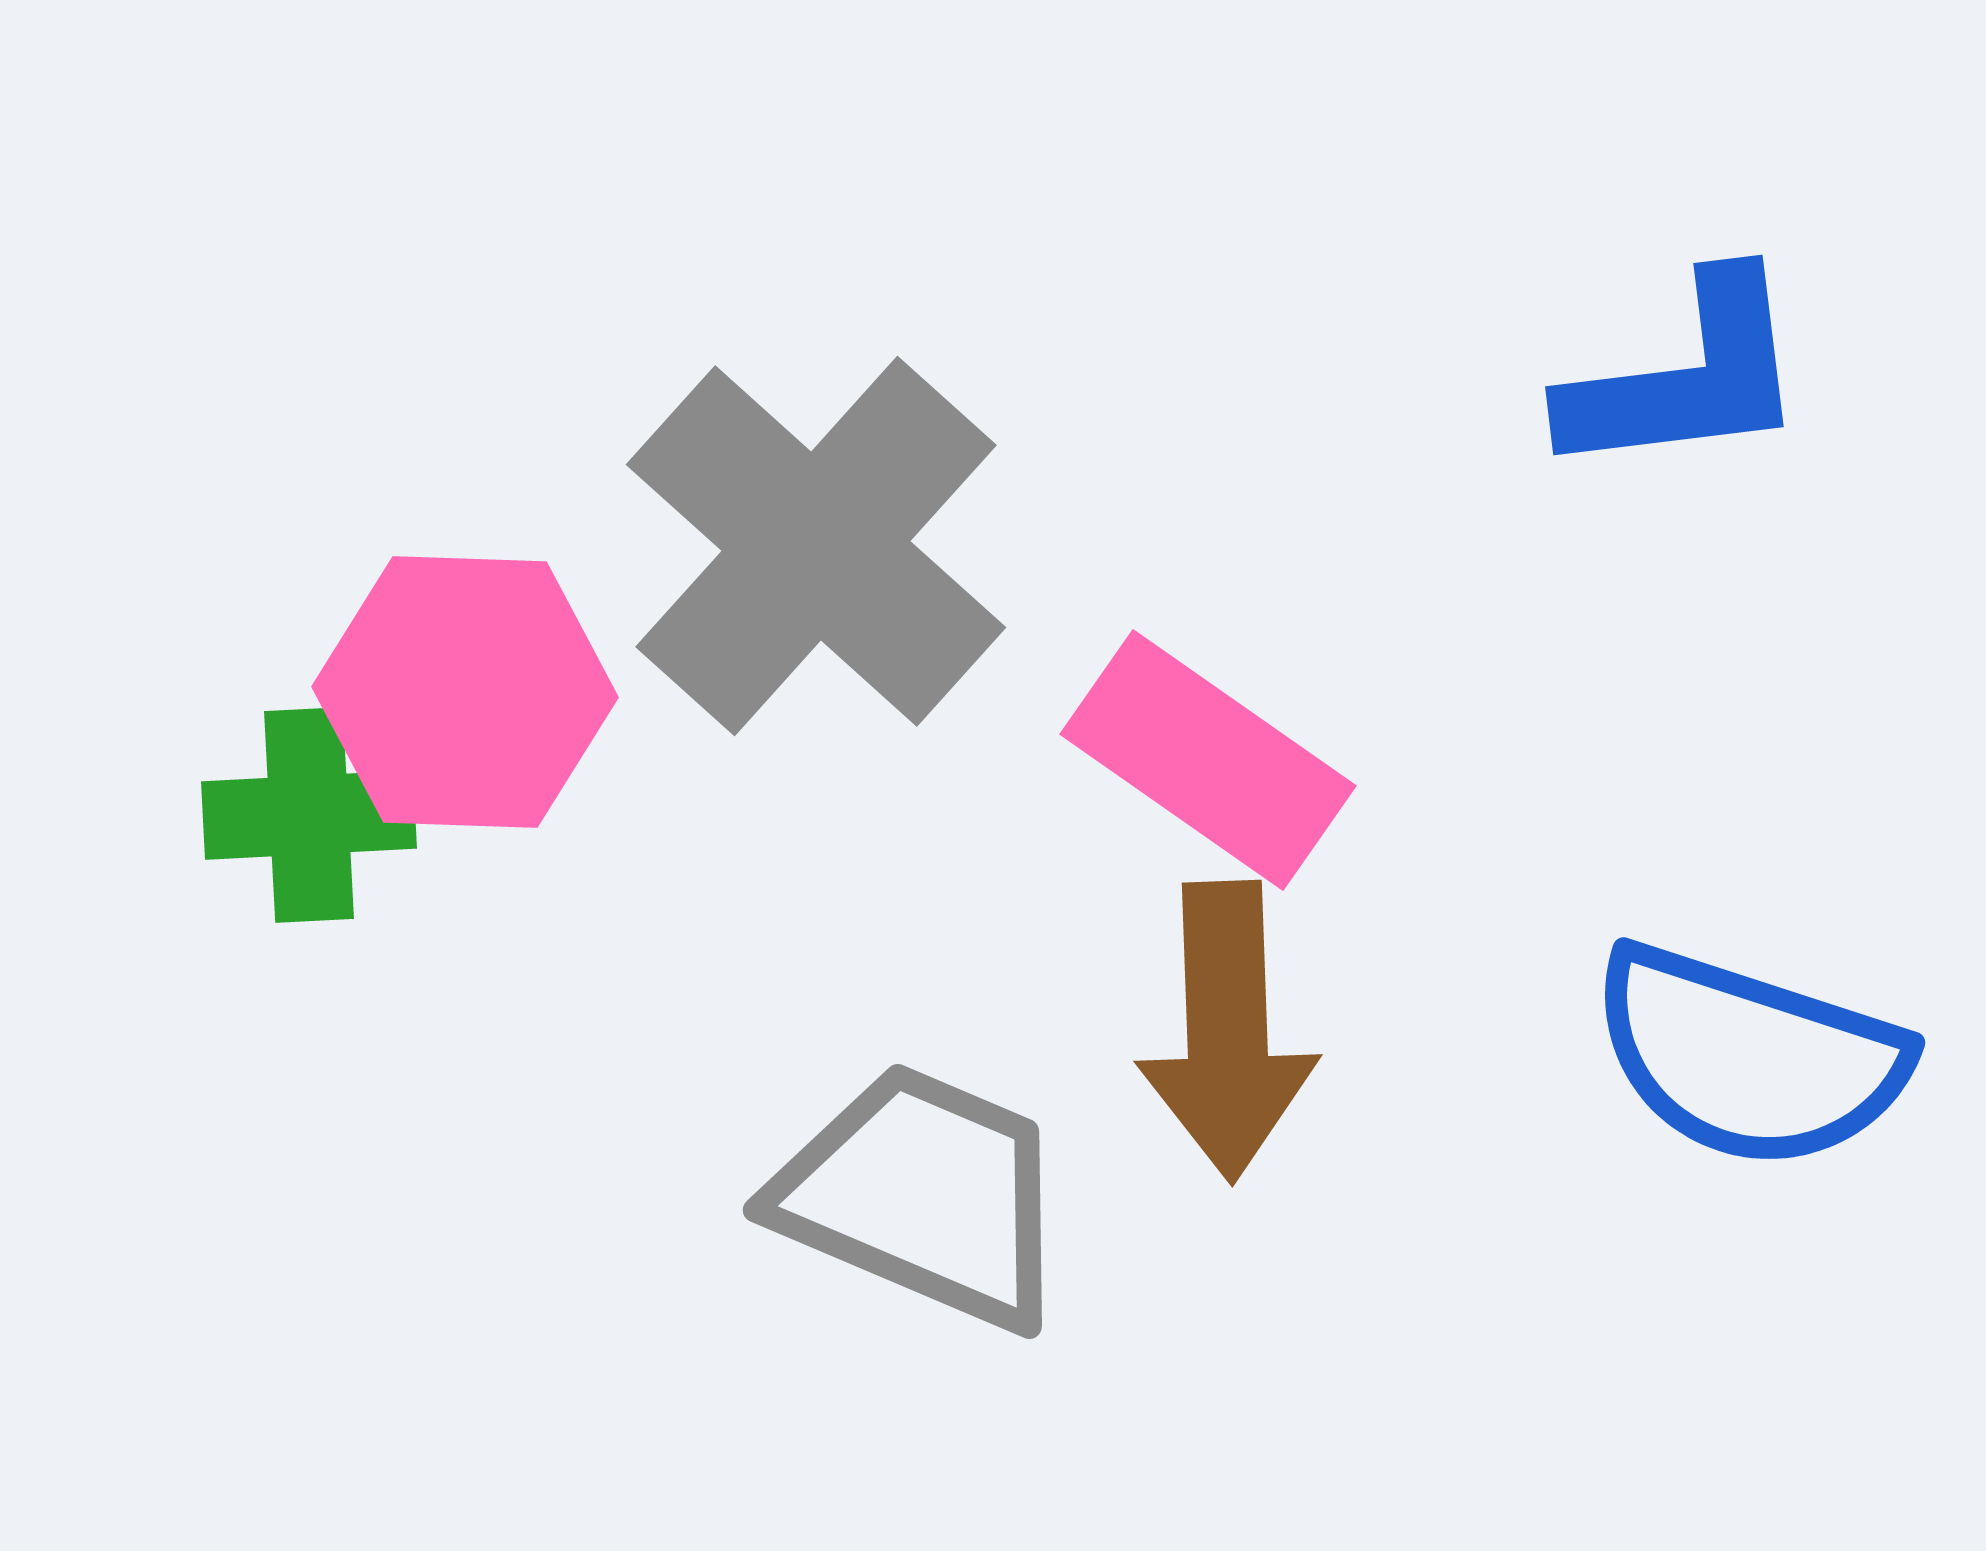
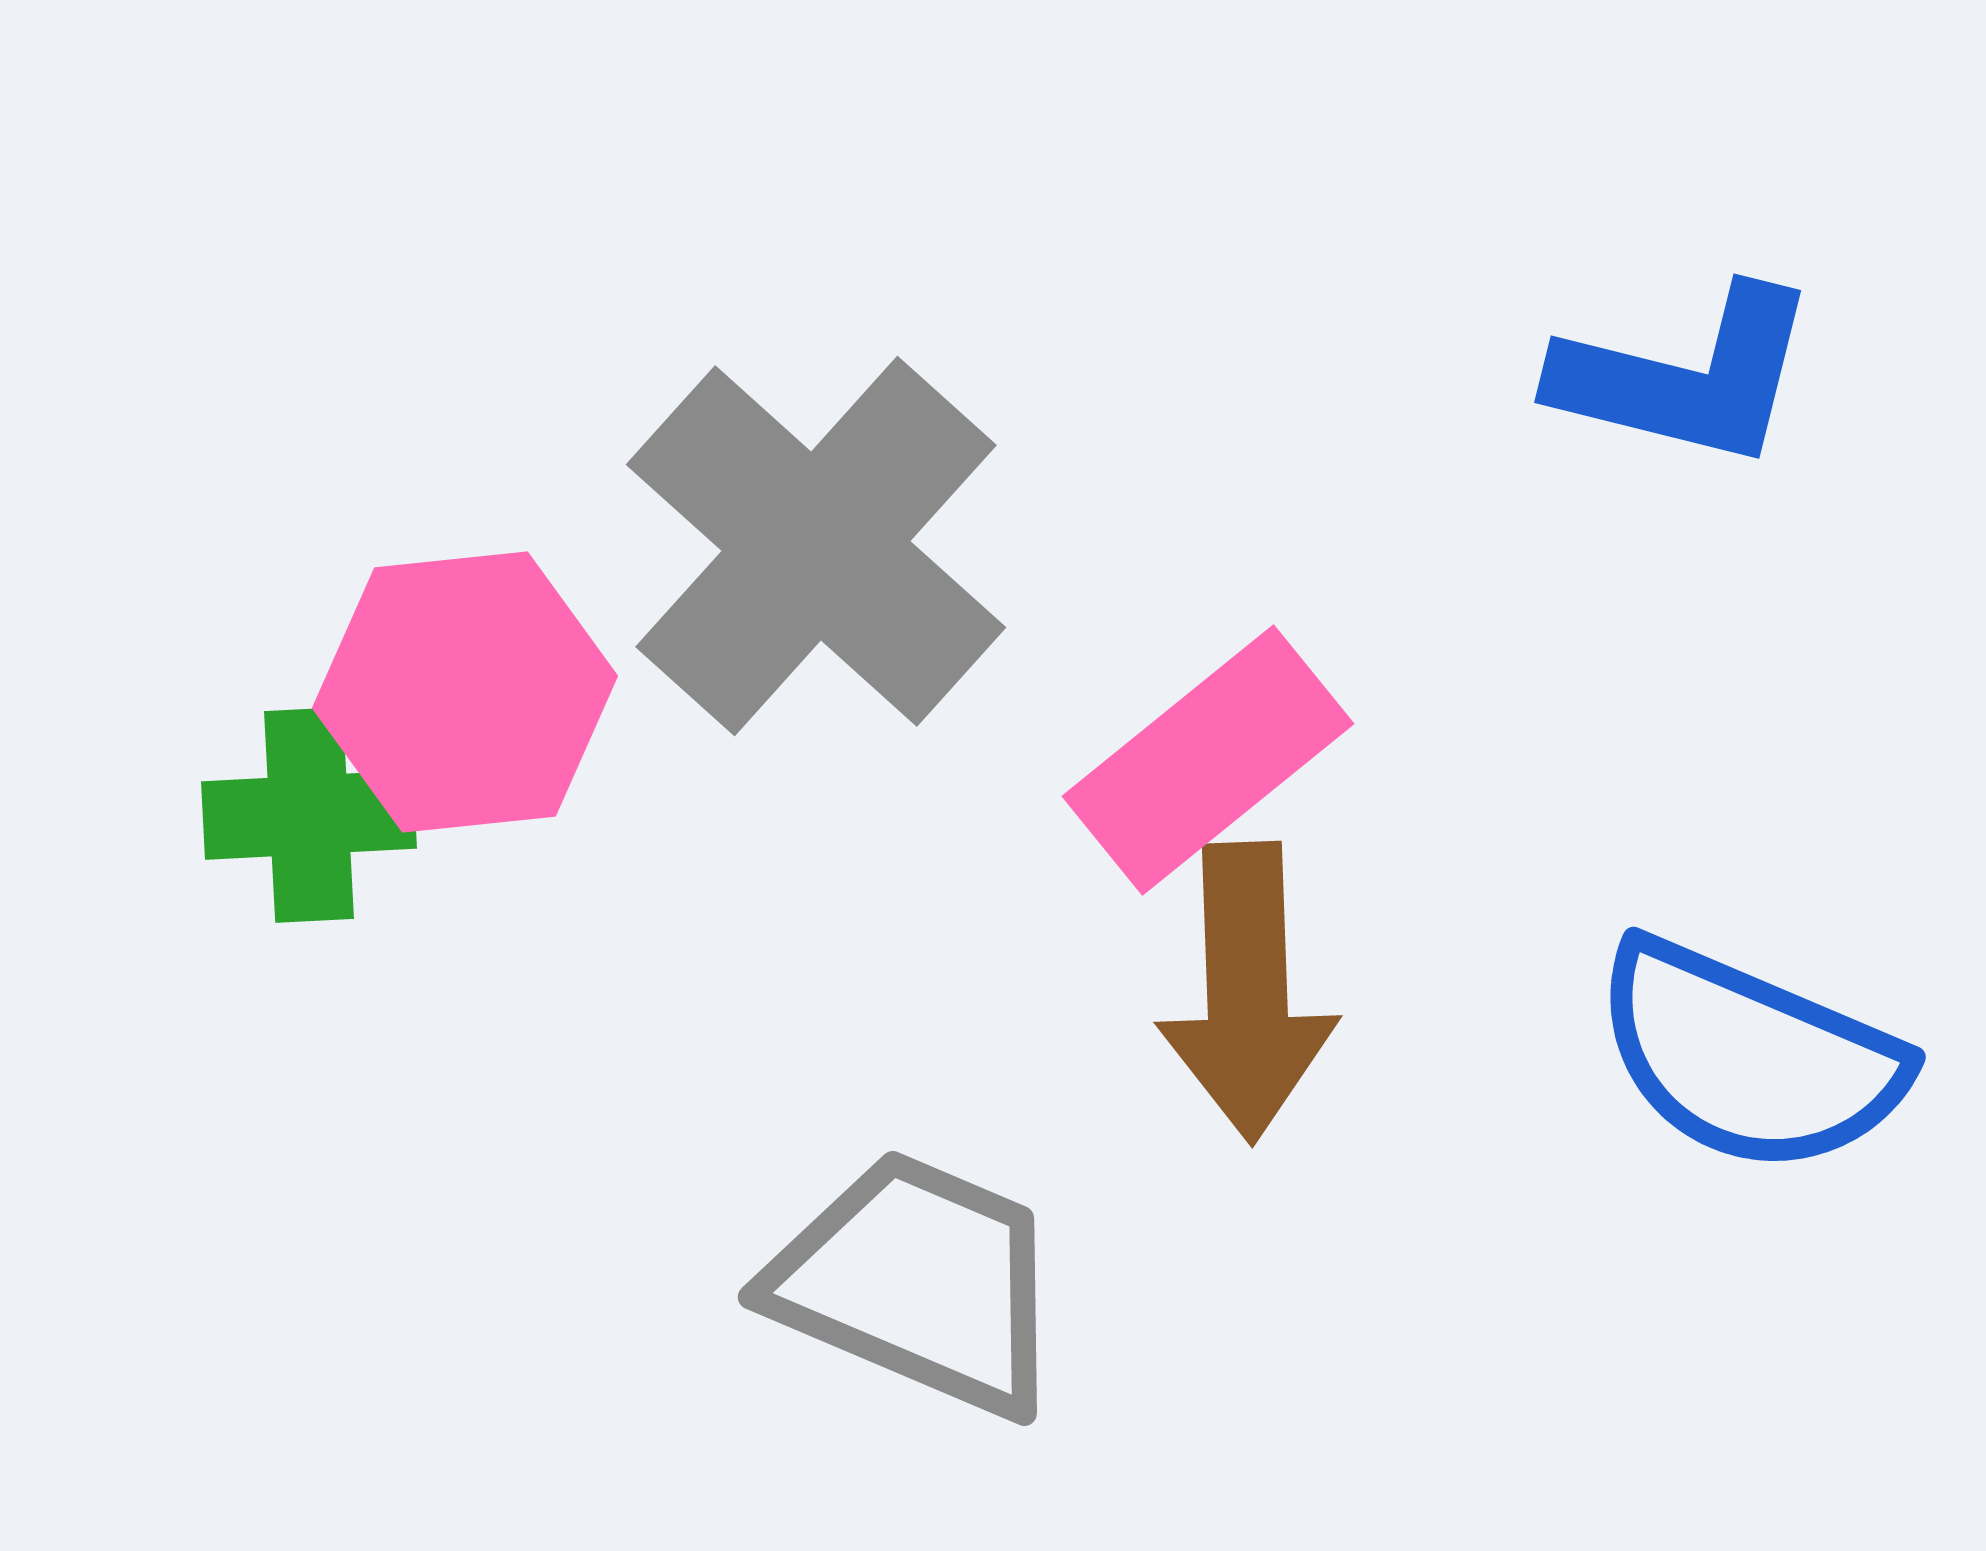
blue L-shape: rotated 21 degrees clockwise
pink hexagon: rotated 8 degrees counterclockwise
pink rectangle: rotated 74 degrees counterclockwise
brown arrow: moved 20 px right, 39 px up
blue semicircle: rotated 5 degrees clockwise
gray trapezoid: moved 5 px left, 87 px down
